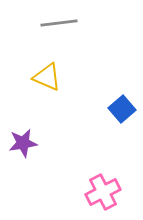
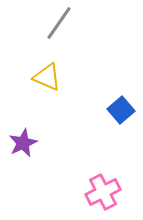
gray line: rotated 48 degrees counterclockwise
blue square: moved 1 px left, 1 px down
purple star: rotated 16 degrees counterclockwise
